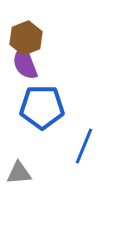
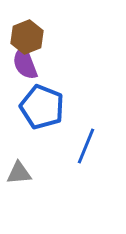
brown hexagon: moved 1 px right, 1 px up
blue pentagon: rotated 21 degrees clockwise
blue line: moved 2 px right
